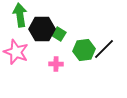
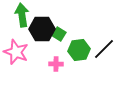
green arrow: moved 2 px right
green hexagon: moved 5 px left
